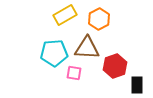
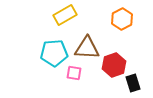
orange hexagon: moved 23 px right
red hexagon: moved 1 px left, 1 px up
black rectangle: moved 4 px left, 2 px up; rotated 18 degrees counterclockwise
